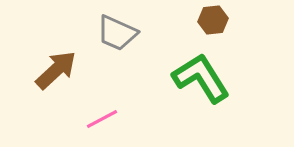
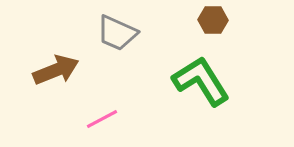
brown hexagon: rotated 8 degrees clockwise
brown arrow: rotated 21 degrees clockwise
green L-shape: moved 3 px down
